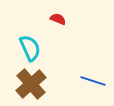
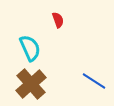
red semicircle: moved 1 px down; rotated 49 degrees clockwise
blue line: moved 1 px right; rotated 15 degrees clockwise
